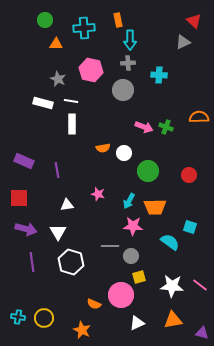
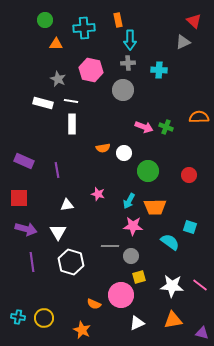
cyan cross at (159, 75): moved 5 px up
